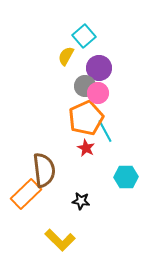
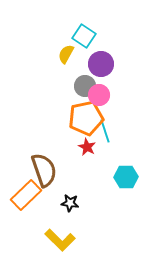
cyan square: rotated 15 degrees counterclockwise
yellow semicircle: moved 2 px up
purple circle: moved 2 px right, 4 px up
pink circle: moved 1 px right, 2 px down
orange pentagon: rotated 12 degrees clockwise
cyan line: rotated 10 degrees clockwise
red star: moved 1 px right, 1 px up
brown semicircle: rotated 12 degrees counterclockwise
orange rectangle: moved 1 px down
black star: moved 11 px left, 2 px down
